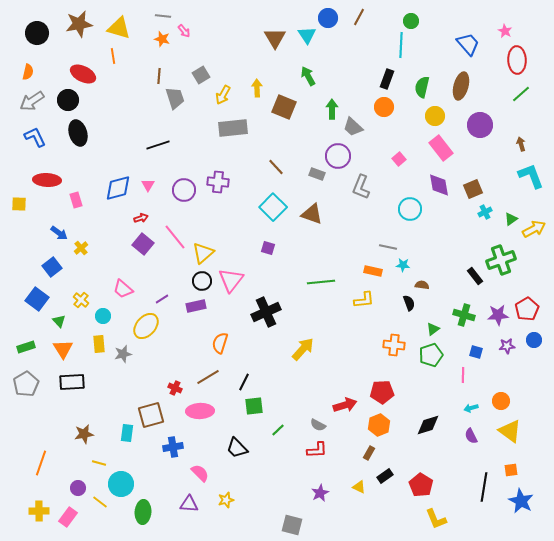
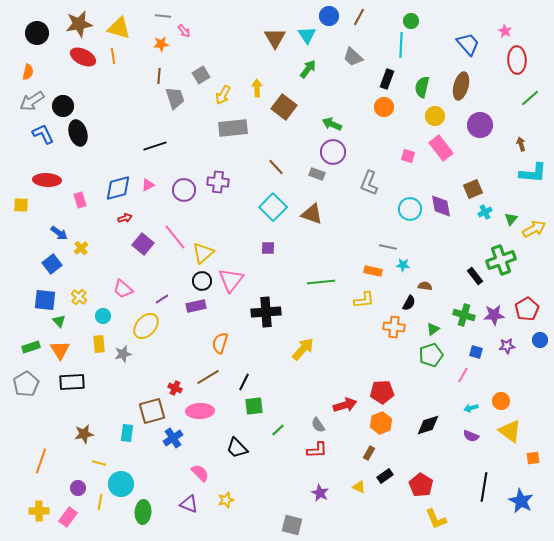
blue circle at (328, 18): moved 1 px right, 2 px up
orange star at (162, 39): moved 1 px left, 5 px down; rotated 21 degrees counterclockwise
red ellipse at (83, 74): moved 17 px up
green arrow at (308, 76): moved 7 px up; rotated 66 degrees clockwise
green line at (521, 94): moved 9 px right, 4 px down
black circle at (68, 100): moved 5 px left, 6 px down
brown square at (284, 107): rotated 15 degrees clockwise
green arrow at (332, 109): moved 15 px down; rotated 66 degrees counterclockwise
gray trapezoid at (353, 127): moved 70 px up
blue L-shape at (35, 137): moved 8 px right, 3 px up
black line at (158, 145): moved 3 px left, 1 px down
purple circle at (338, 156): moved 5 px left, 4 px up
pink square at (399, 159): moved 9 px right, 3 px up; rotated 32 degrees counterclockwise
cyan L-shape at (531, 176): moved 2 px right, 3 px up; rotated 116 degrees clockwise
pink triangle at (148, 185): rotated 32 degrees clockwise
purple diamond at (439, 185): moved 2 px right, 21 px down
gray L-shape at (361, 187): moved 8 px right, 4 px up
pink rectangle at (76, 200): moved 4 px right
yellow square at (19, 204): moved 2 px right, 1 px down
red arrow at (141, 218): moved 16 px left
green triangle at (511, 219): rotated 16 degrees counterclockwise
purple square at (268, 248): rotated 16 degrees counterclockwise
blue square at (52, 267): moved 3 px up
brown semicircle at (422, 285): moved 3 px right, 1 px down
blue square at (37, 299): moved 8 px right, 1 px down; rotated 30 degrees counterclockwise
yellow cross at (81, 300): moved 2 px left, 3 px up
black semicircle at (409, 303): rotated 49 degrees clockwise
black cross at (266, 312): rotated 20 degrees clockwise
purple star at (498, 315): moved 4 px left
blue circle at (534, 340): moved 6 px right
orange cross at (394, 345): moved 18 px up
green rectangle at (26, 347): moved 5 px right
orange triangle at (63, 349): moved 3 px left, 1 px down
pink line at (463, 375): rotated 28 degrees clockwise
brown square at (151, 415): moved 1 px right, 4 px up
gray semicircle at (318, 425): rotated 28 degrees clockwise
orange hexagon at (379, 425): moved 2 px right, 2 px up
purple semicircle at (471, 436): rotated 42 degrees counterclockwise
blue cross at (173, 447): moved 9 px up; rotated 24 degrees counterclockwise
orange line at (41, 463): moved 2 px up
orange square at (511, 470): moved 22 px right, 12 px up
purple star at (320, 493): rotated 18 degrees counterclockwise
yellow line at (100, 502): rotated 63 degrees clockwise
purple triangle at (189, 504): rotated 18 degrees clockwise
